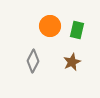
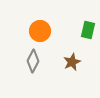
orange circle: moved 10 px left, 5 px down
green rectangle: moved 11 px right
